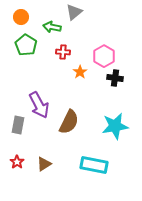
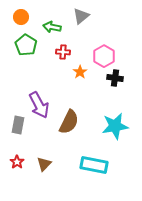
gray triangle: moved 7 px right, 4 px down
brown triangle: rotated 14 degrees counterclockwise
